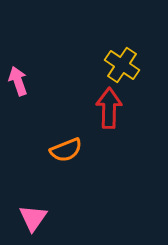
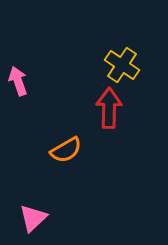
orange semicircle: rotated 8 degrees counterclockwise
pink triangle: rotated 12 degrees clockwise
